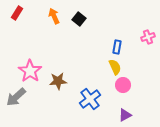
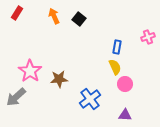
brown star: moved 1 px right, 2 px up
pink circle: moved 2 px right, 1 px up
purple triangle: rotated 32 degrees clockwise
